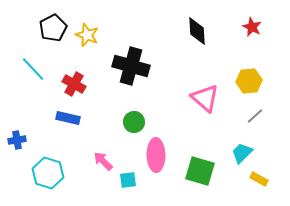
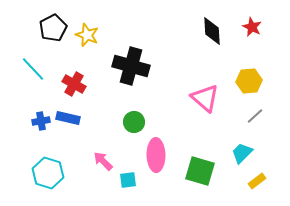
black diamond: moved 15 px right
blue cross: moved 24 px right, 19 px up
yellow rectangle: moved 2 px left, 2 px down; rotated 66 degrees counterclockwise
